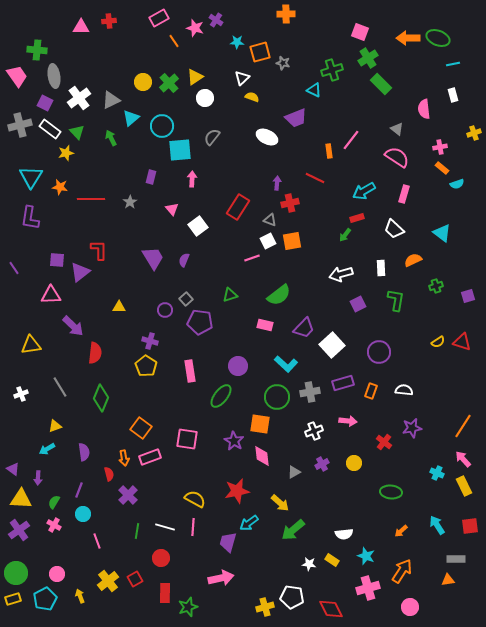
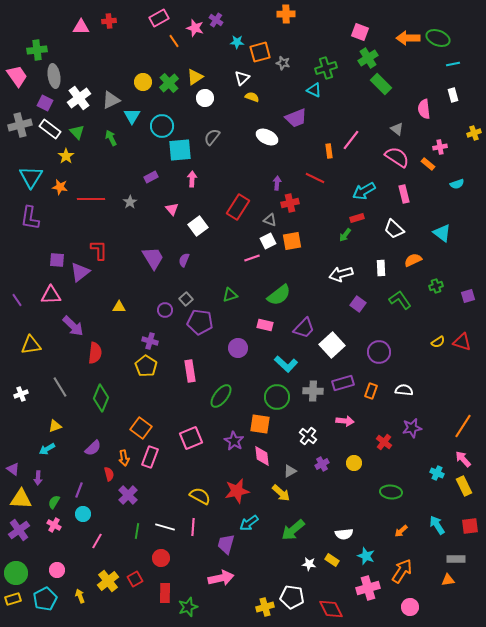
green cross at (37, 50): rotated 12 degrees counterclockwise
green cross at (332, 70): moved 6 px left, 2 px up
cyan triangle at (131, 118): moved 1 px right, 2 px up; rotated 18 degrees counterclockwise
yellow star at (66, 153): moved 3 px down; rotated 21 degrees counterclockwise
orange rectangle at (442, 168): moved 14 px left, 4 px up
purple rectangle at (151, 177): rotated 48 degrees clockwise
pink rectangle at (404, 194): rotated 30 degrees counterclockwise
purple line at (14, 268): moved 3 px right, 32 px down
green L-shape at (396, 300): moved 4 px right; rotated 45 degrees counterclockwise
purple square at (358, 304): rotated 28 degrees counterclockwise
purple circle at (238, 366): moved 18 px up
gray cross at (310, 392): moved 3 px right, 1 px up; rotated 12 degrees clockwise
pink arrow at (348, 421): moved 3 px left
white cross at (314, 431): moved 6 px left, 5 px down; rotated 30 degrees counterclockwise
pink square at (187, 439): moved 4 px right, 1 px up; rotated 30 degrees counterclockwise
purple semicircle at (84, 452): moved 9 px right, 4 px up; rotated 54 degrees clockwise
pink rectangle at (150, 457): rotated 50 degrees counterclockwise
gray triangle at (294, 472): moved 4 px left, 1 px up
yellow semicircle at (195, 499): moved 5 px right, 3 px up
yellow arrow at (280, 503): moved 1 px right, 10 px up
pink line at (97, 541): rotated 49 degrees clockwise
purple trapezoid at (228, 542): moved 2 px left, 2 px down
pink circle at (57, 574): moved 4 px up
